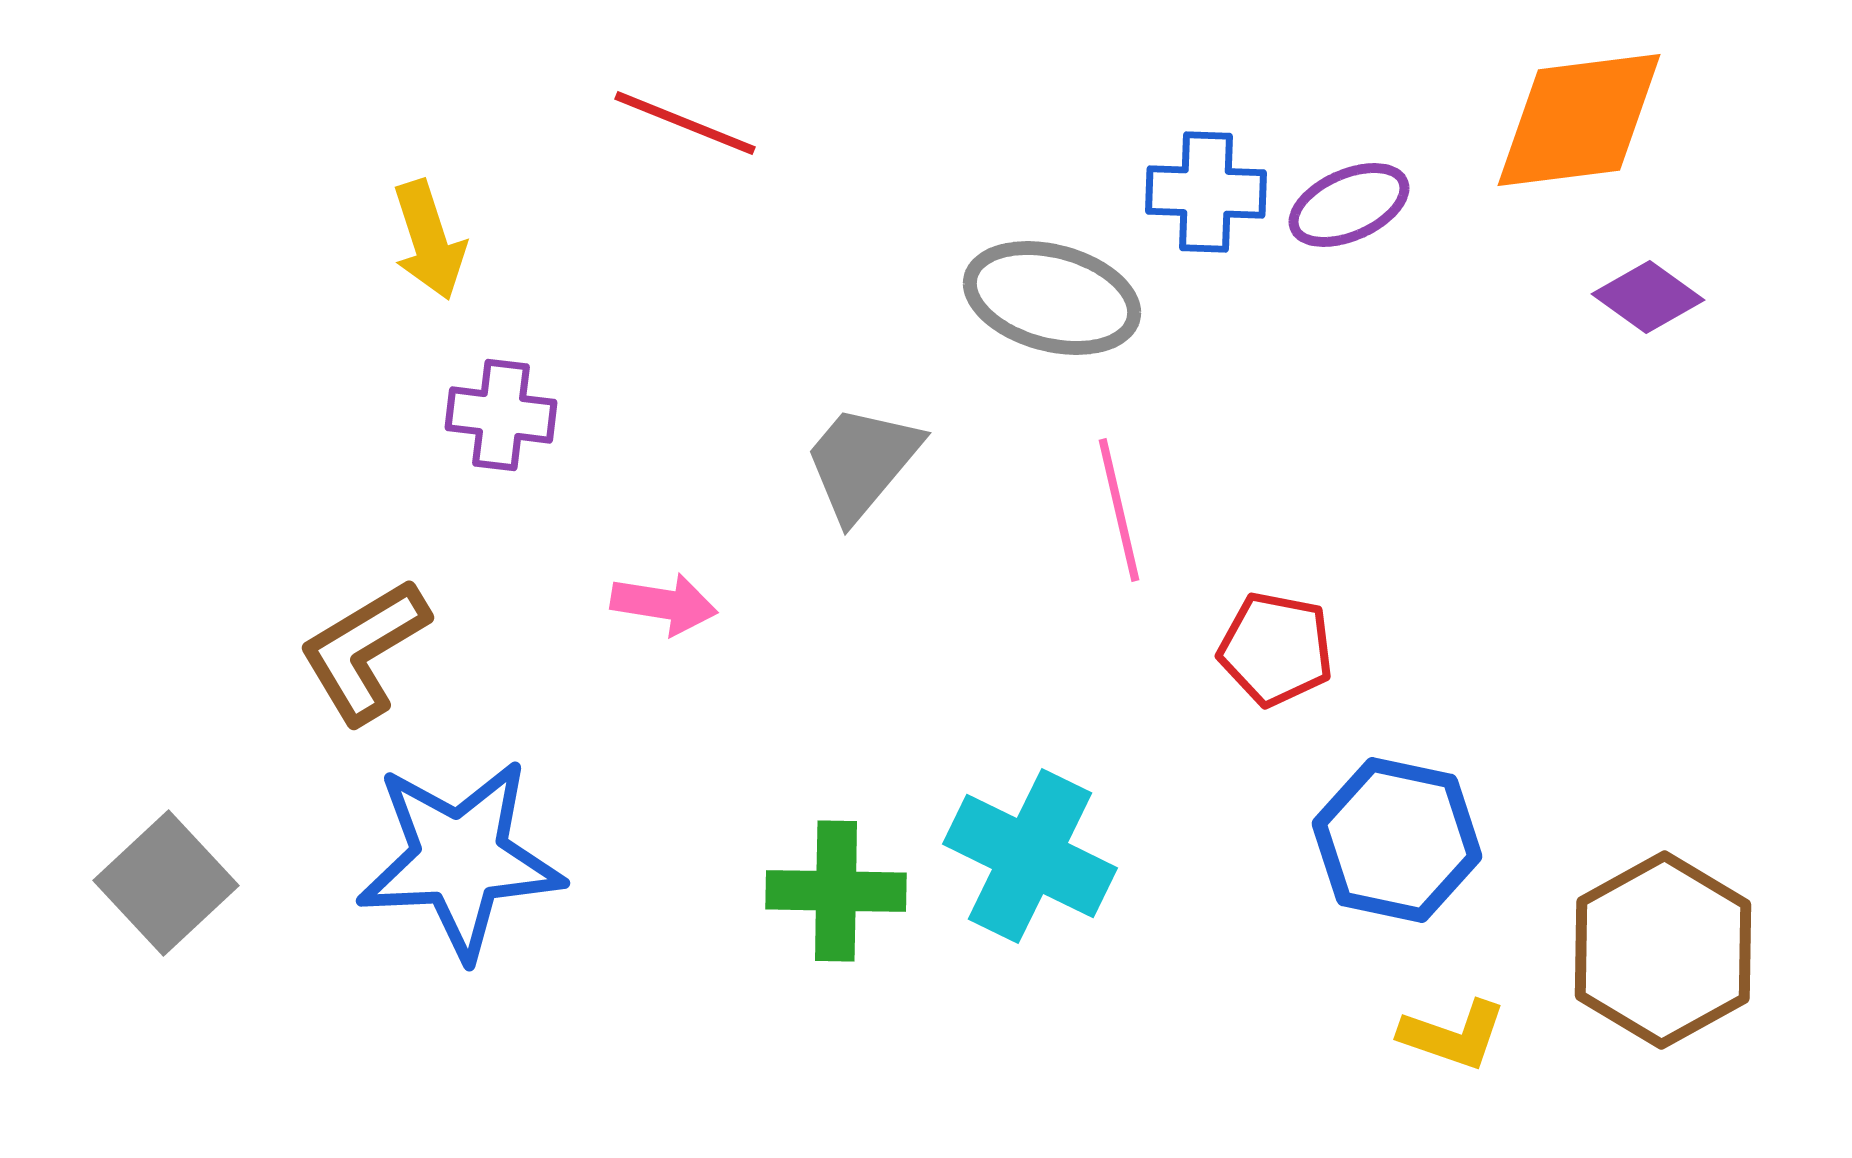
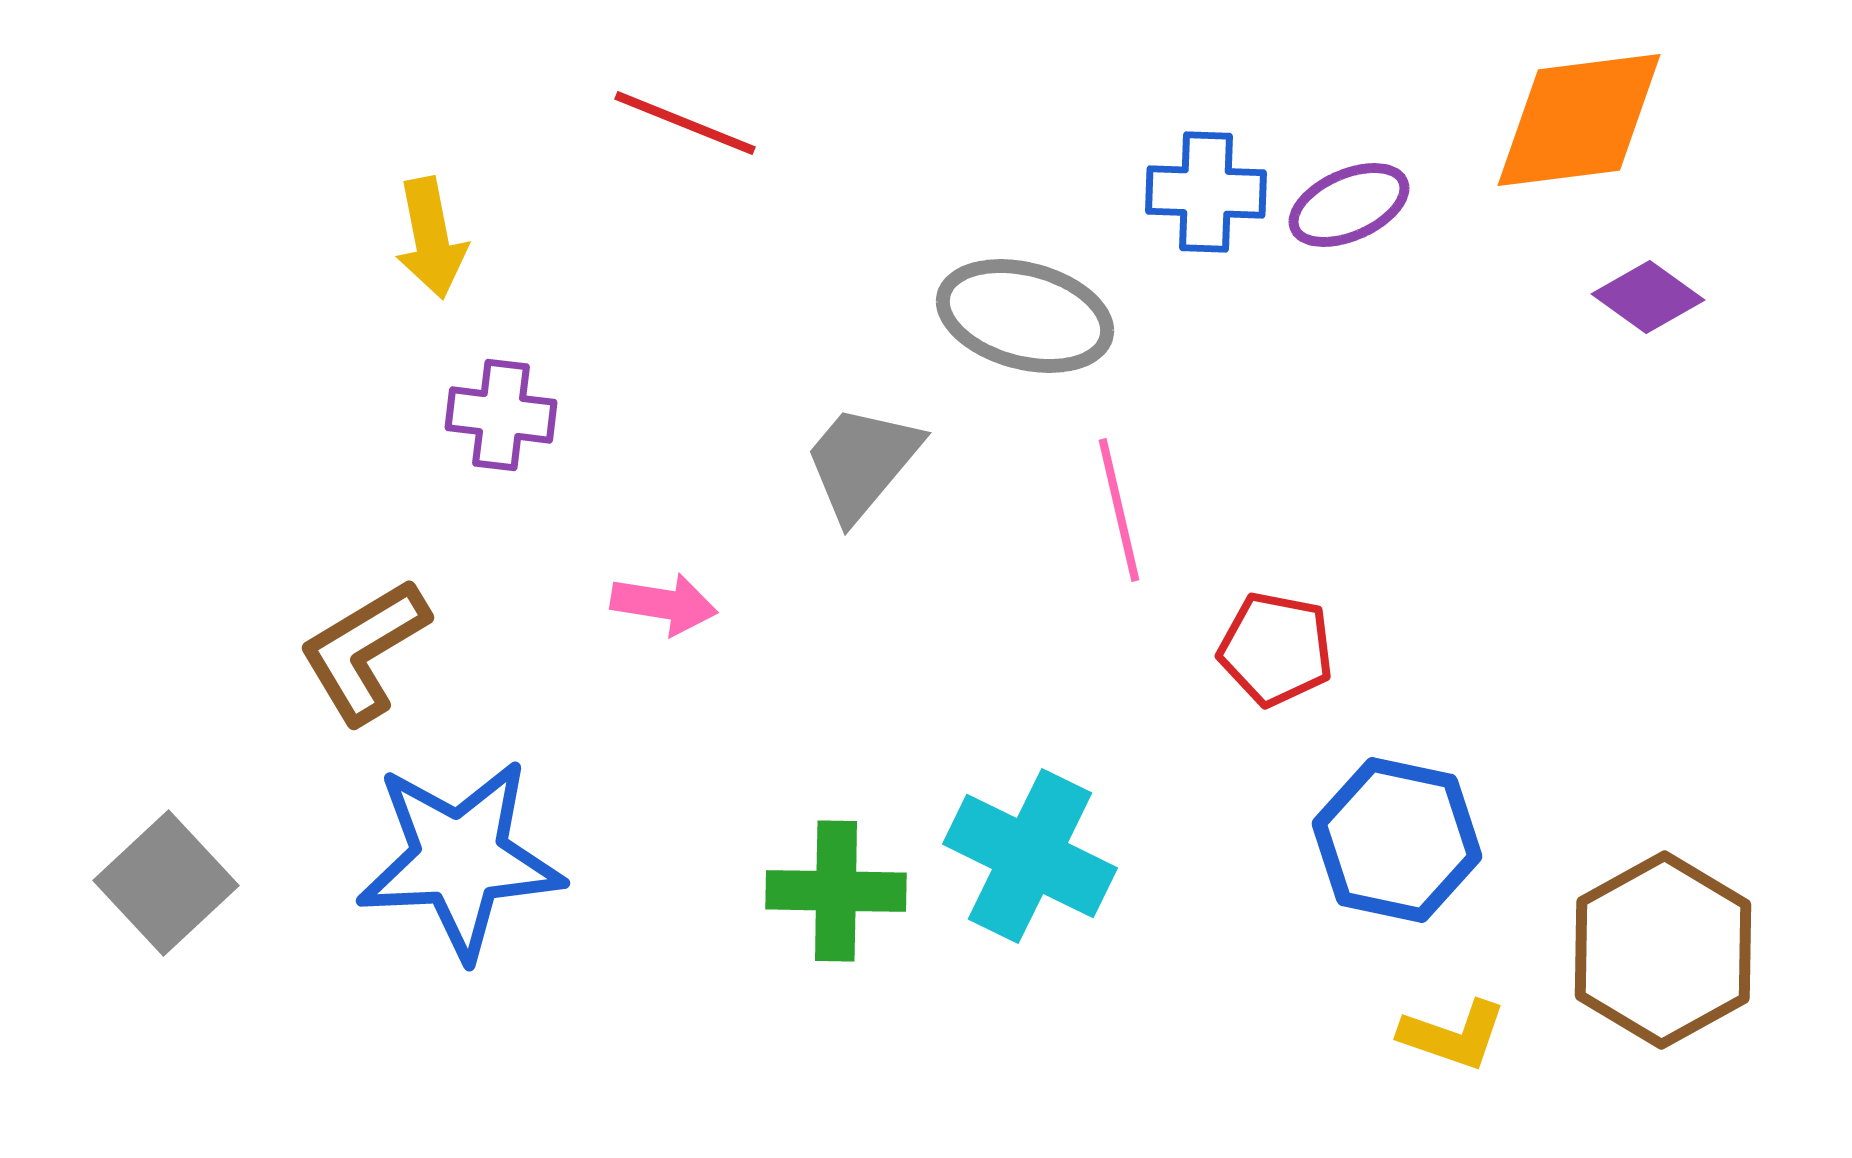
yellow arrow: moved 2 px right, 2 px up; rotated 7 degrees clockwise
gray ellipse: moved 27 px left, 18 px down
